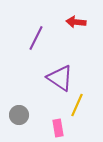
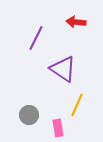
purple triangle: moved 3 px right, 9 px up
gray circle: moved 10 px right
